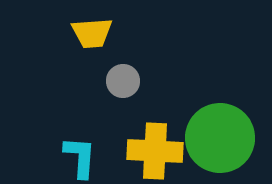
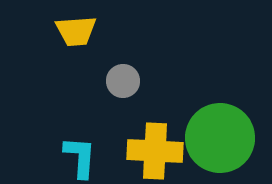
yellow trapezoid: moved 16 px left, 2 px up
